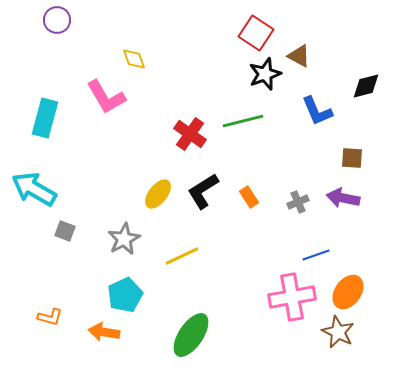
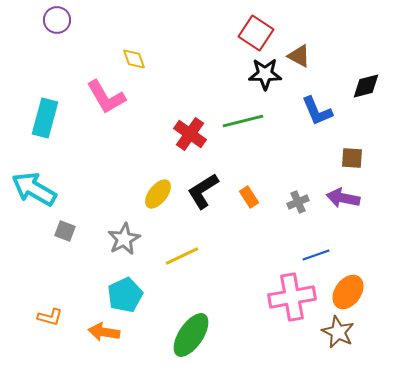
black star: rotated 20 degrees clockwise
